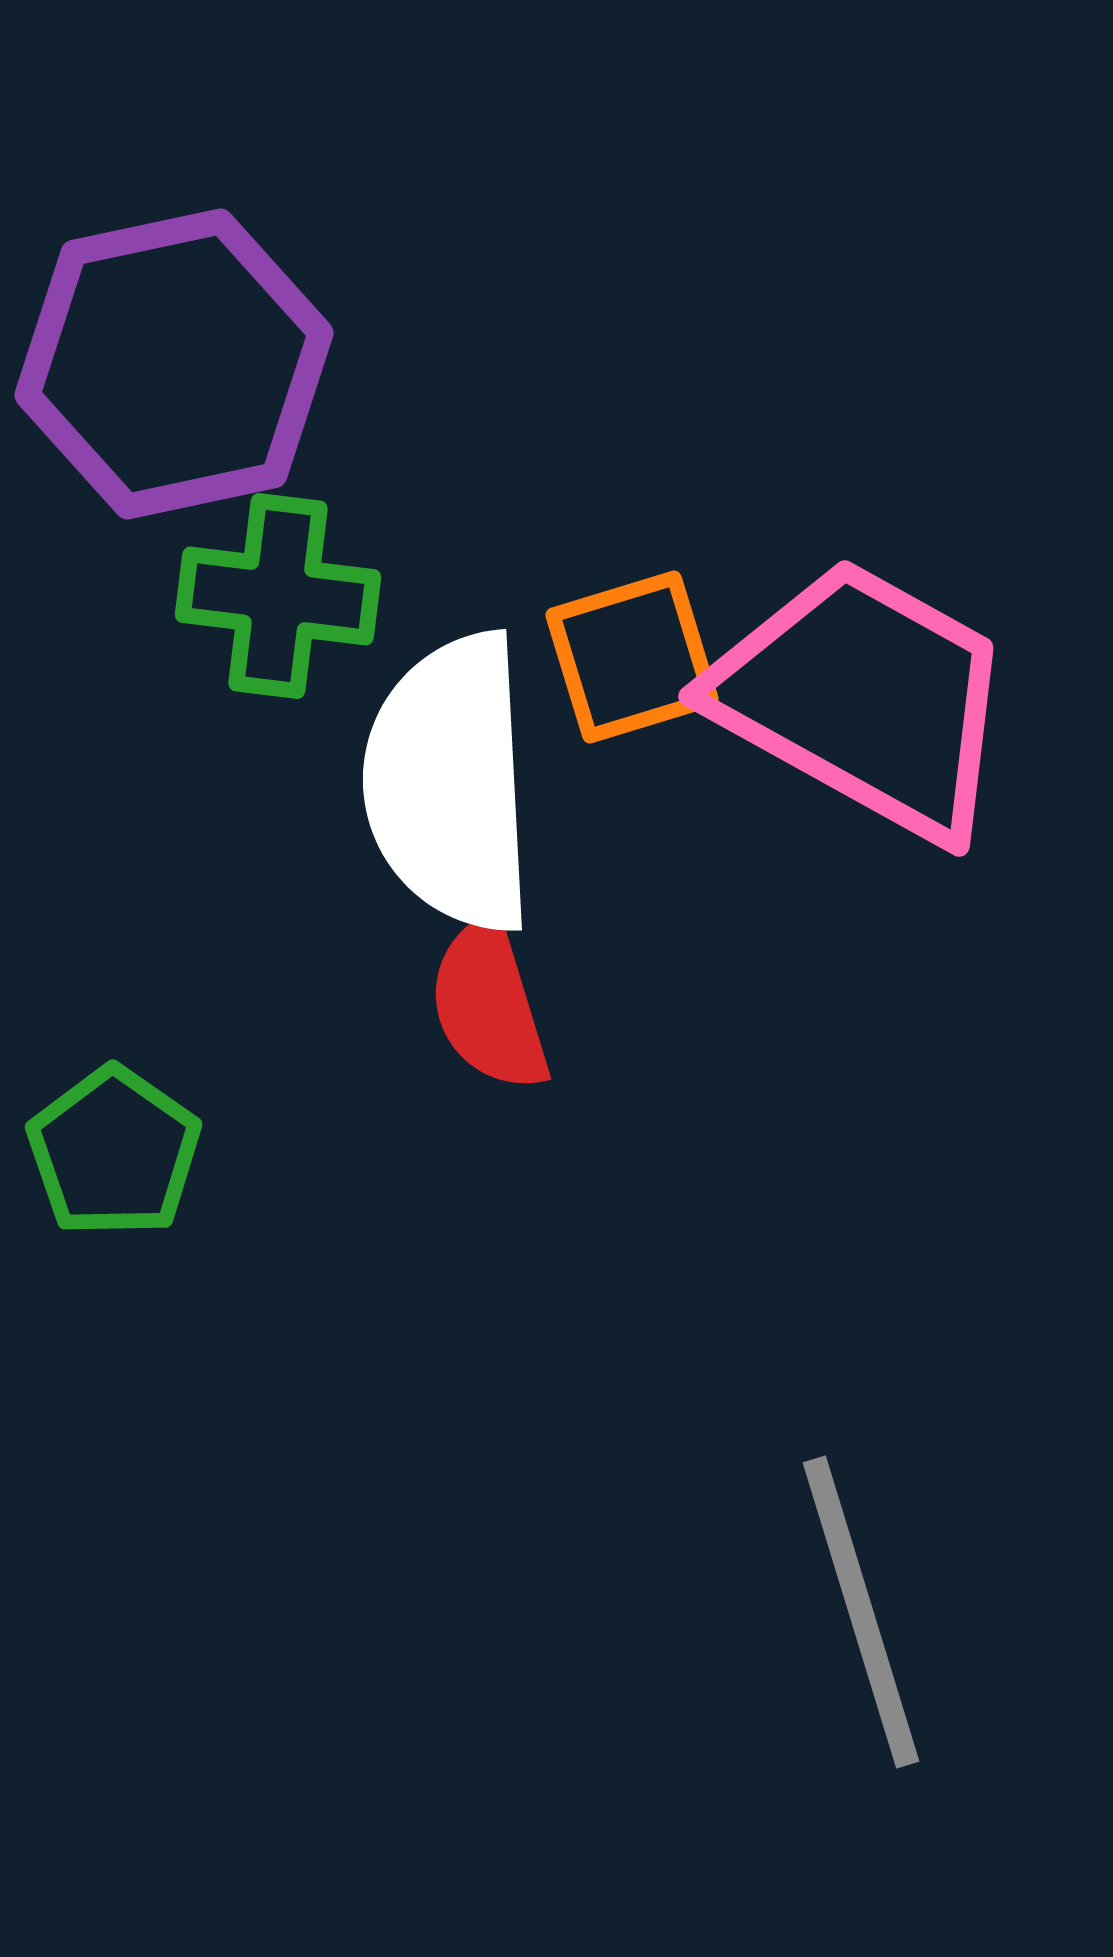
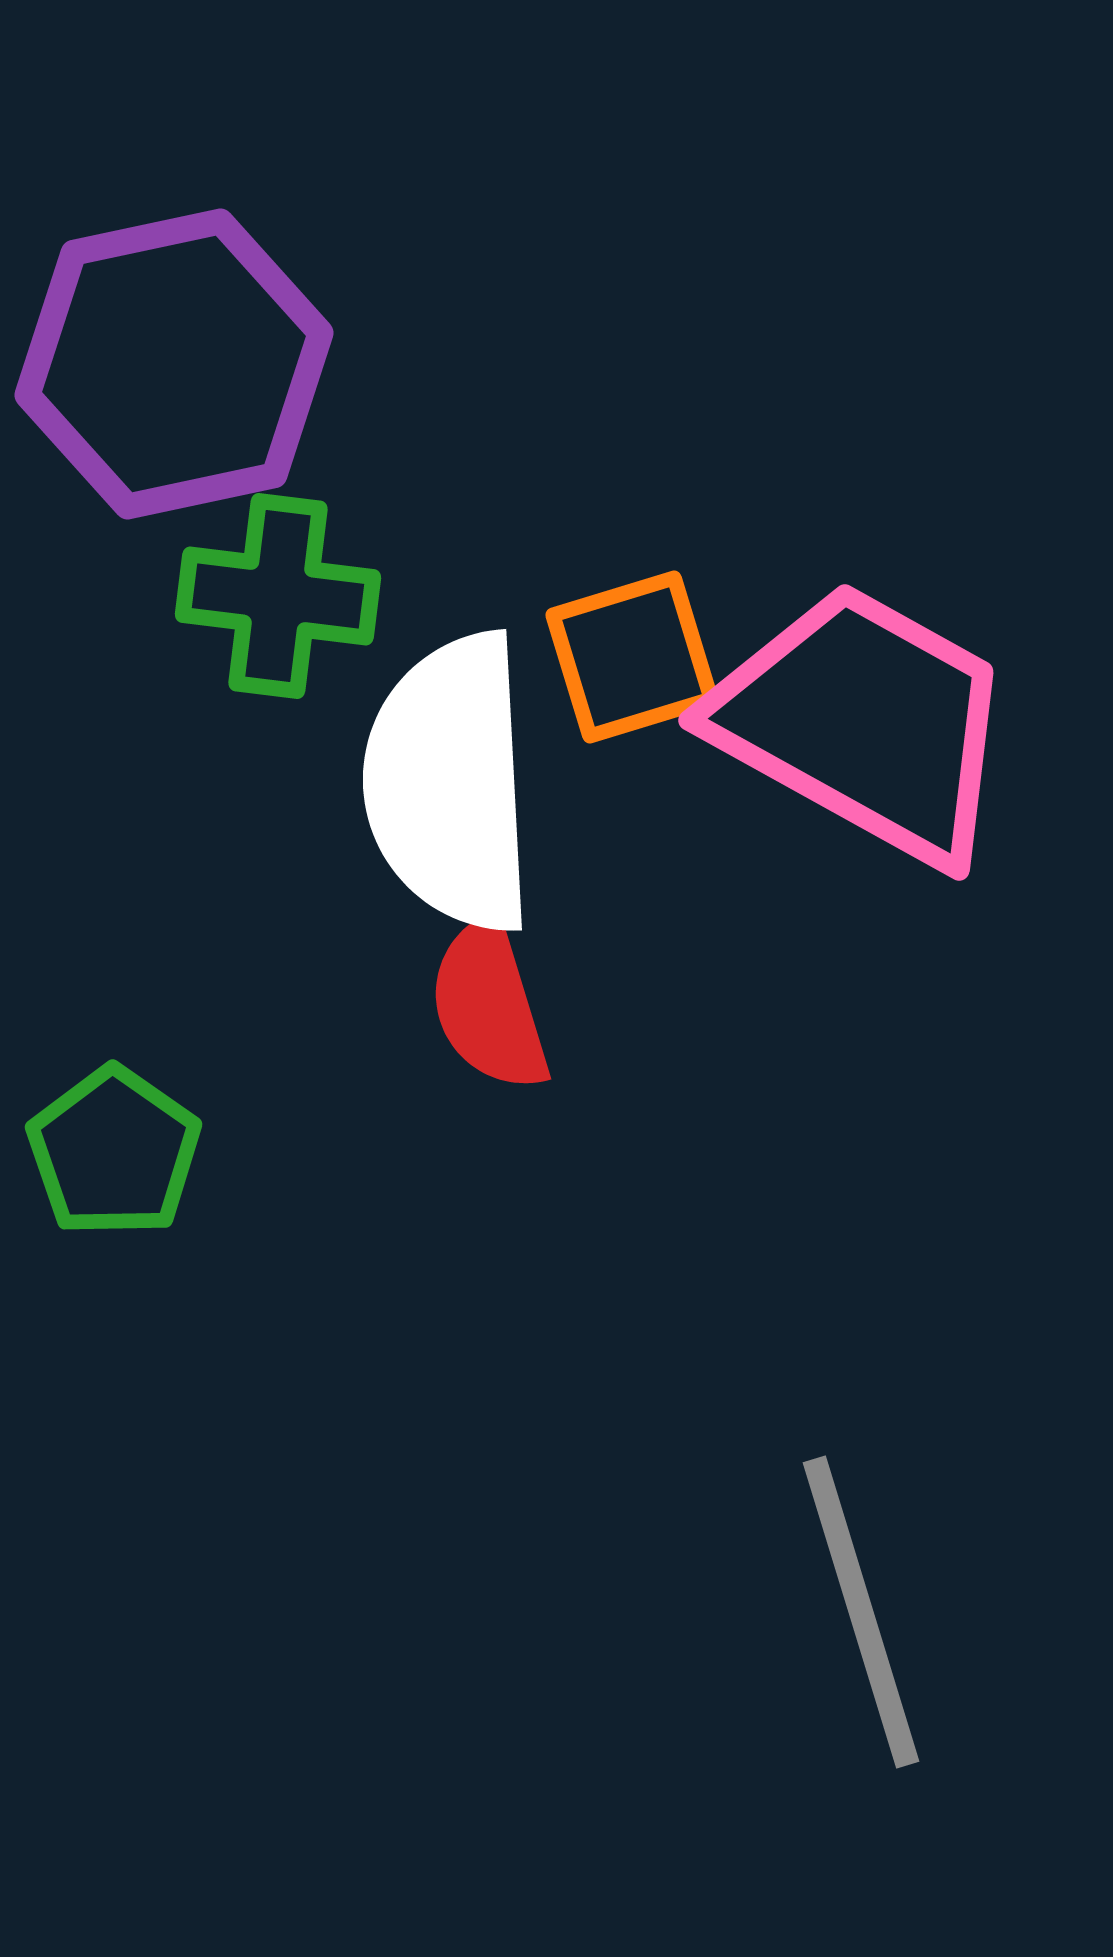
pink trapezoid: moved 24 px down
